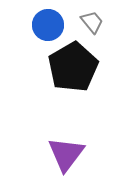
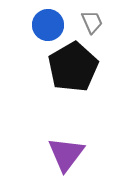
gray trapezoid: rotated 15 degrees clockwise
